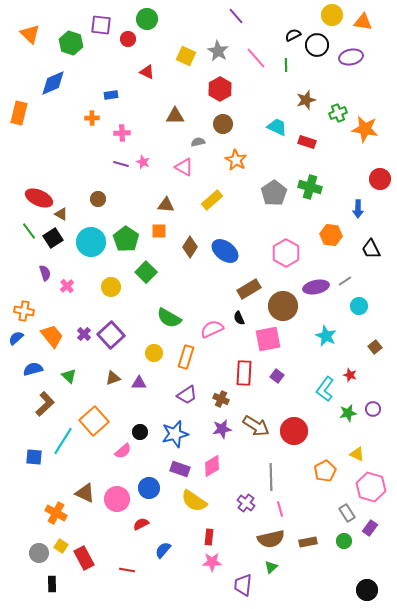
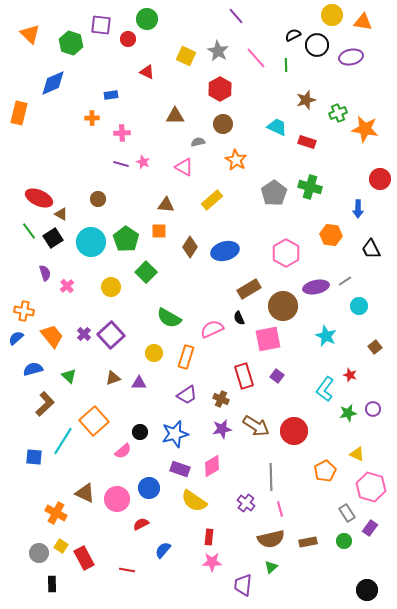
blue ellipse at (225, 251): rotated 52 degrees counterclockwise
red rectangle at (244, 373): moved 3 px down; rotated 20 degrees counterclockwise
